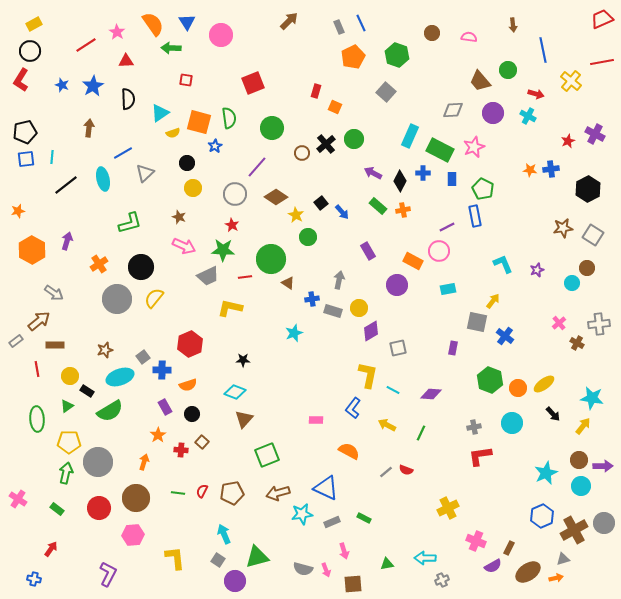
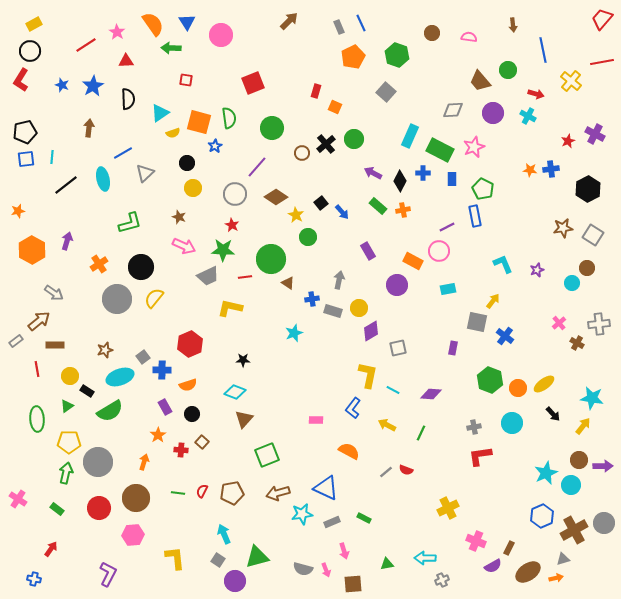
red trapezoid at (602, 19): rotated 25 degrees counterclockwise
cyan circle at (581, 486): moved 10 px left, 1 px up
